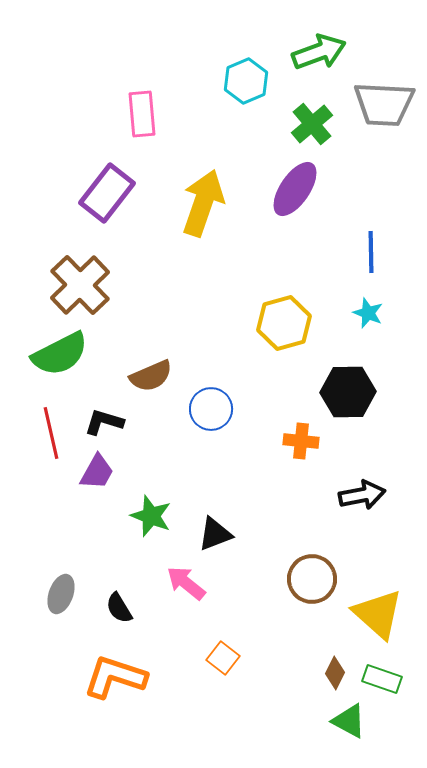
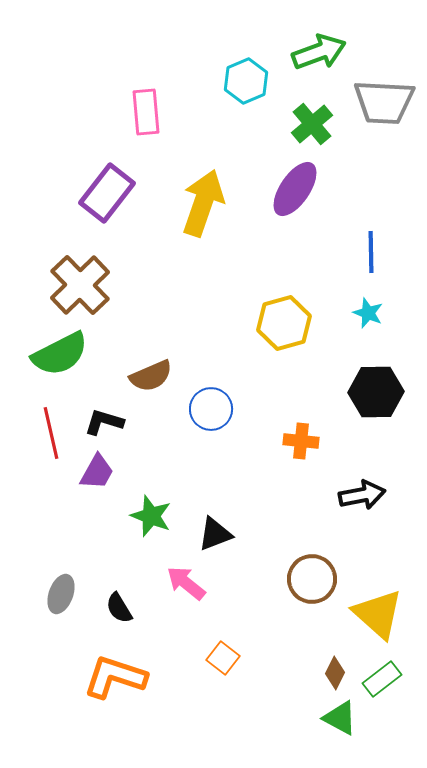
gray trapezoid: moved 2 px up
pink rectangle: moved 4 px right, 2 px up
black hexagon: moved 28 px right
green rectangle: rotated 57 degrees counterclockwise
green triangle: moved 9 px left, 3 px up
